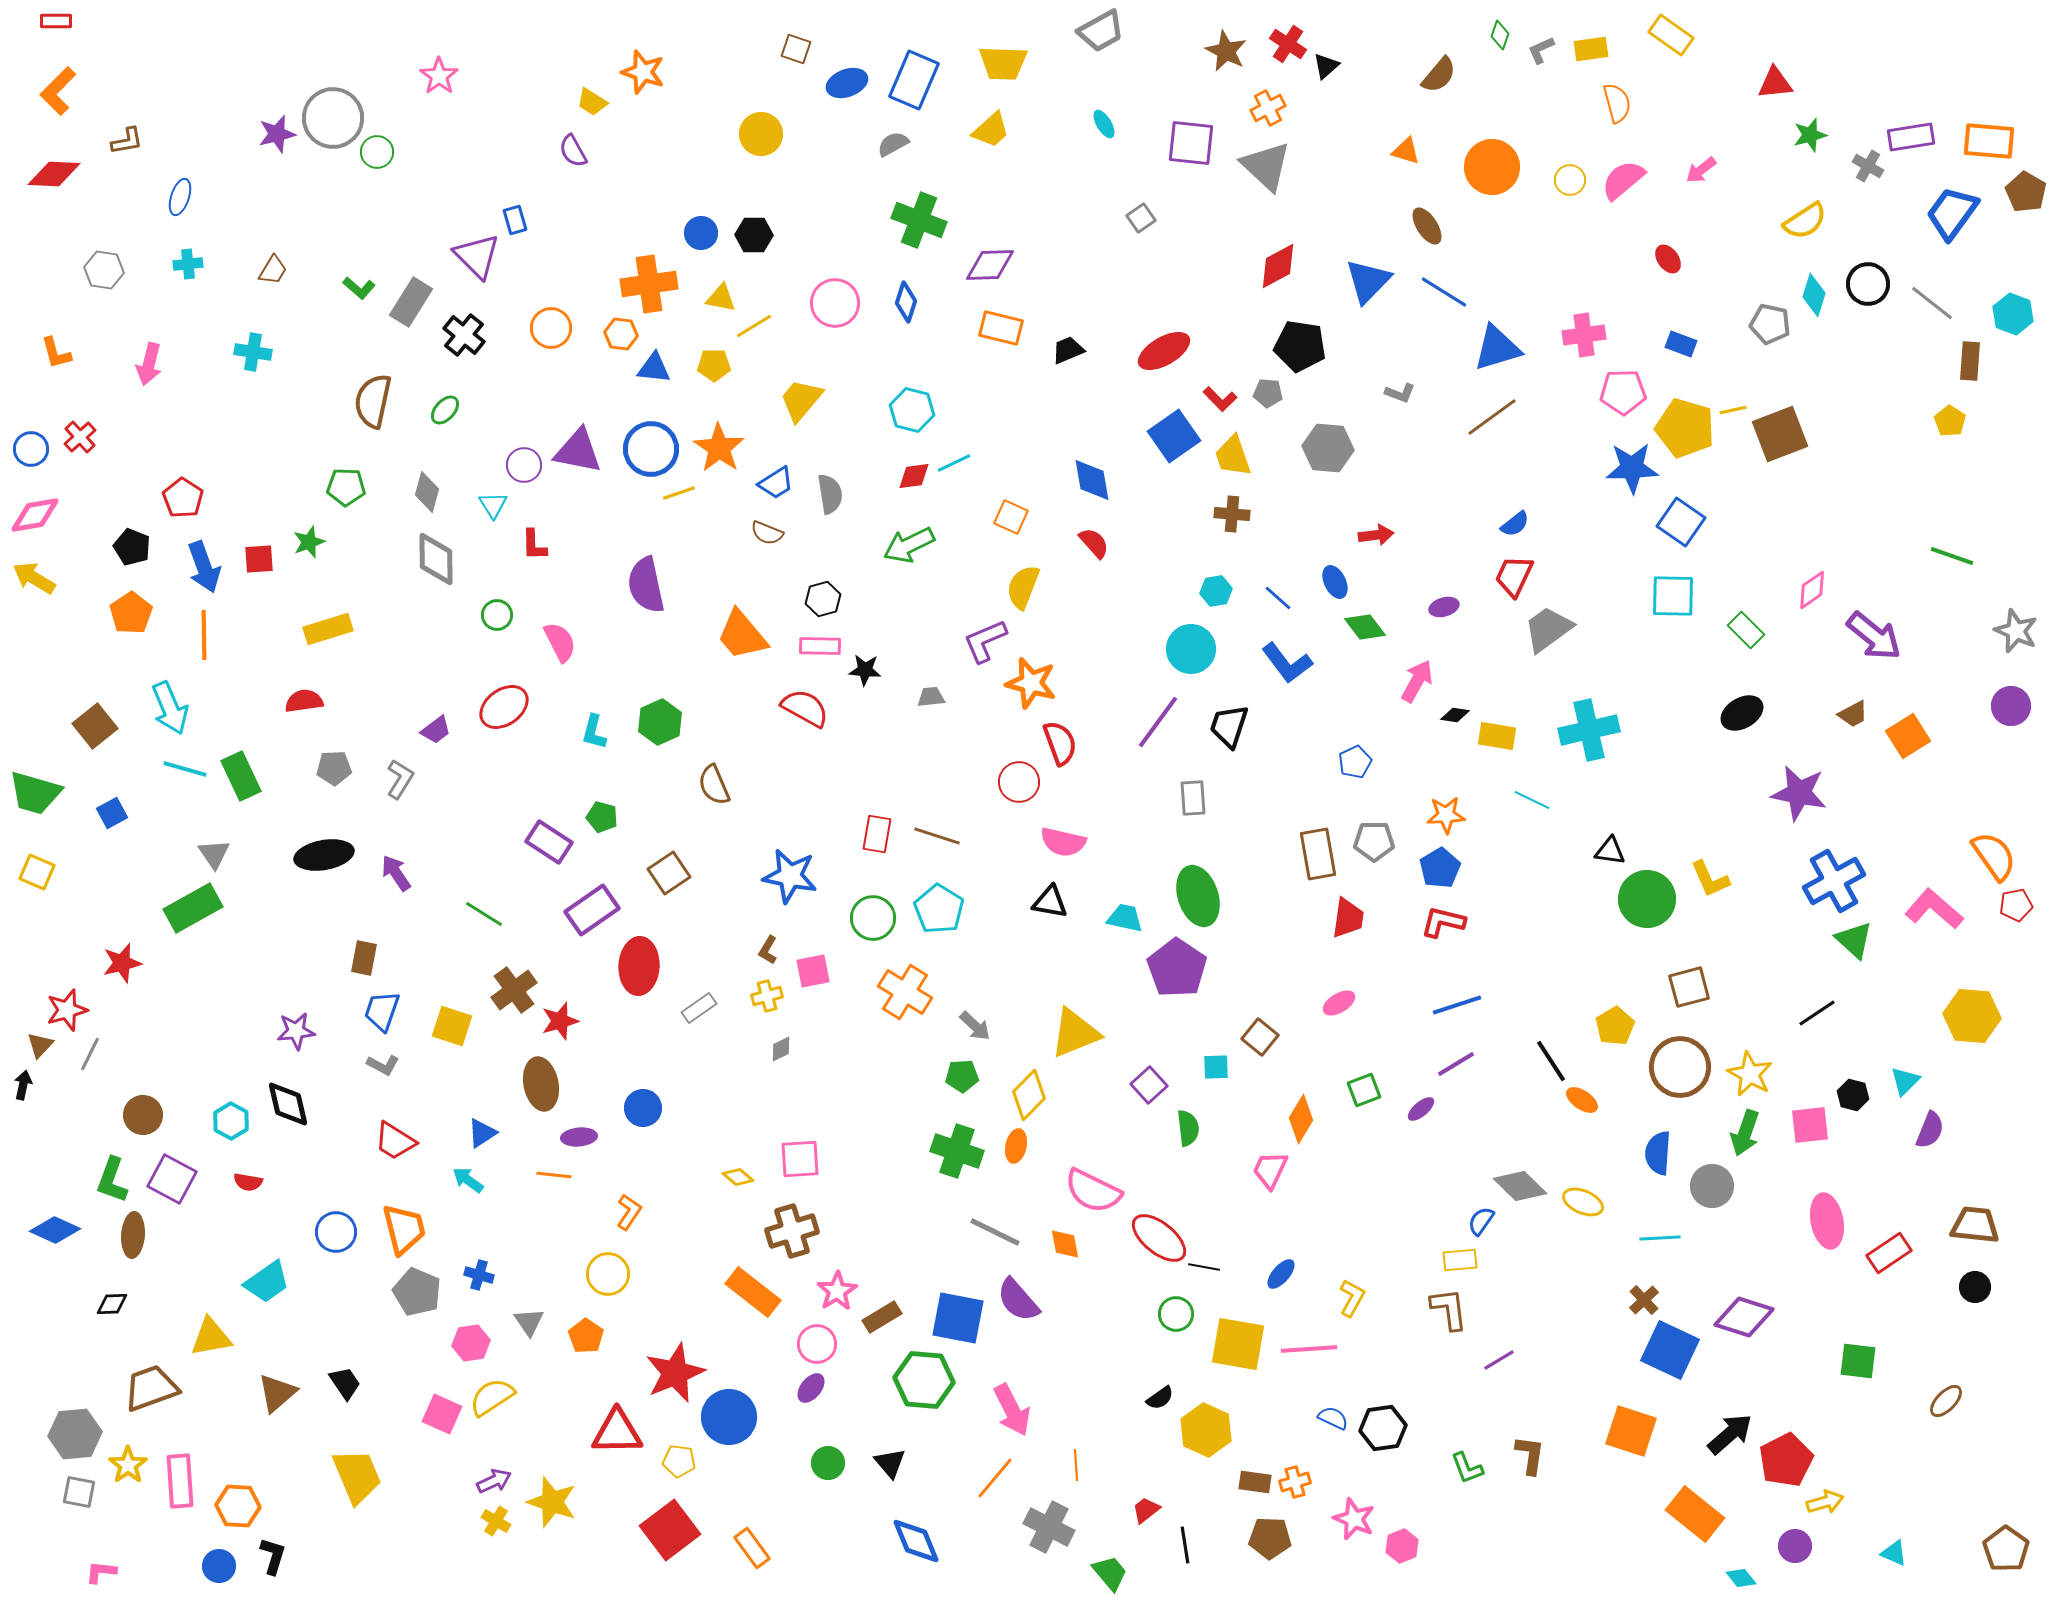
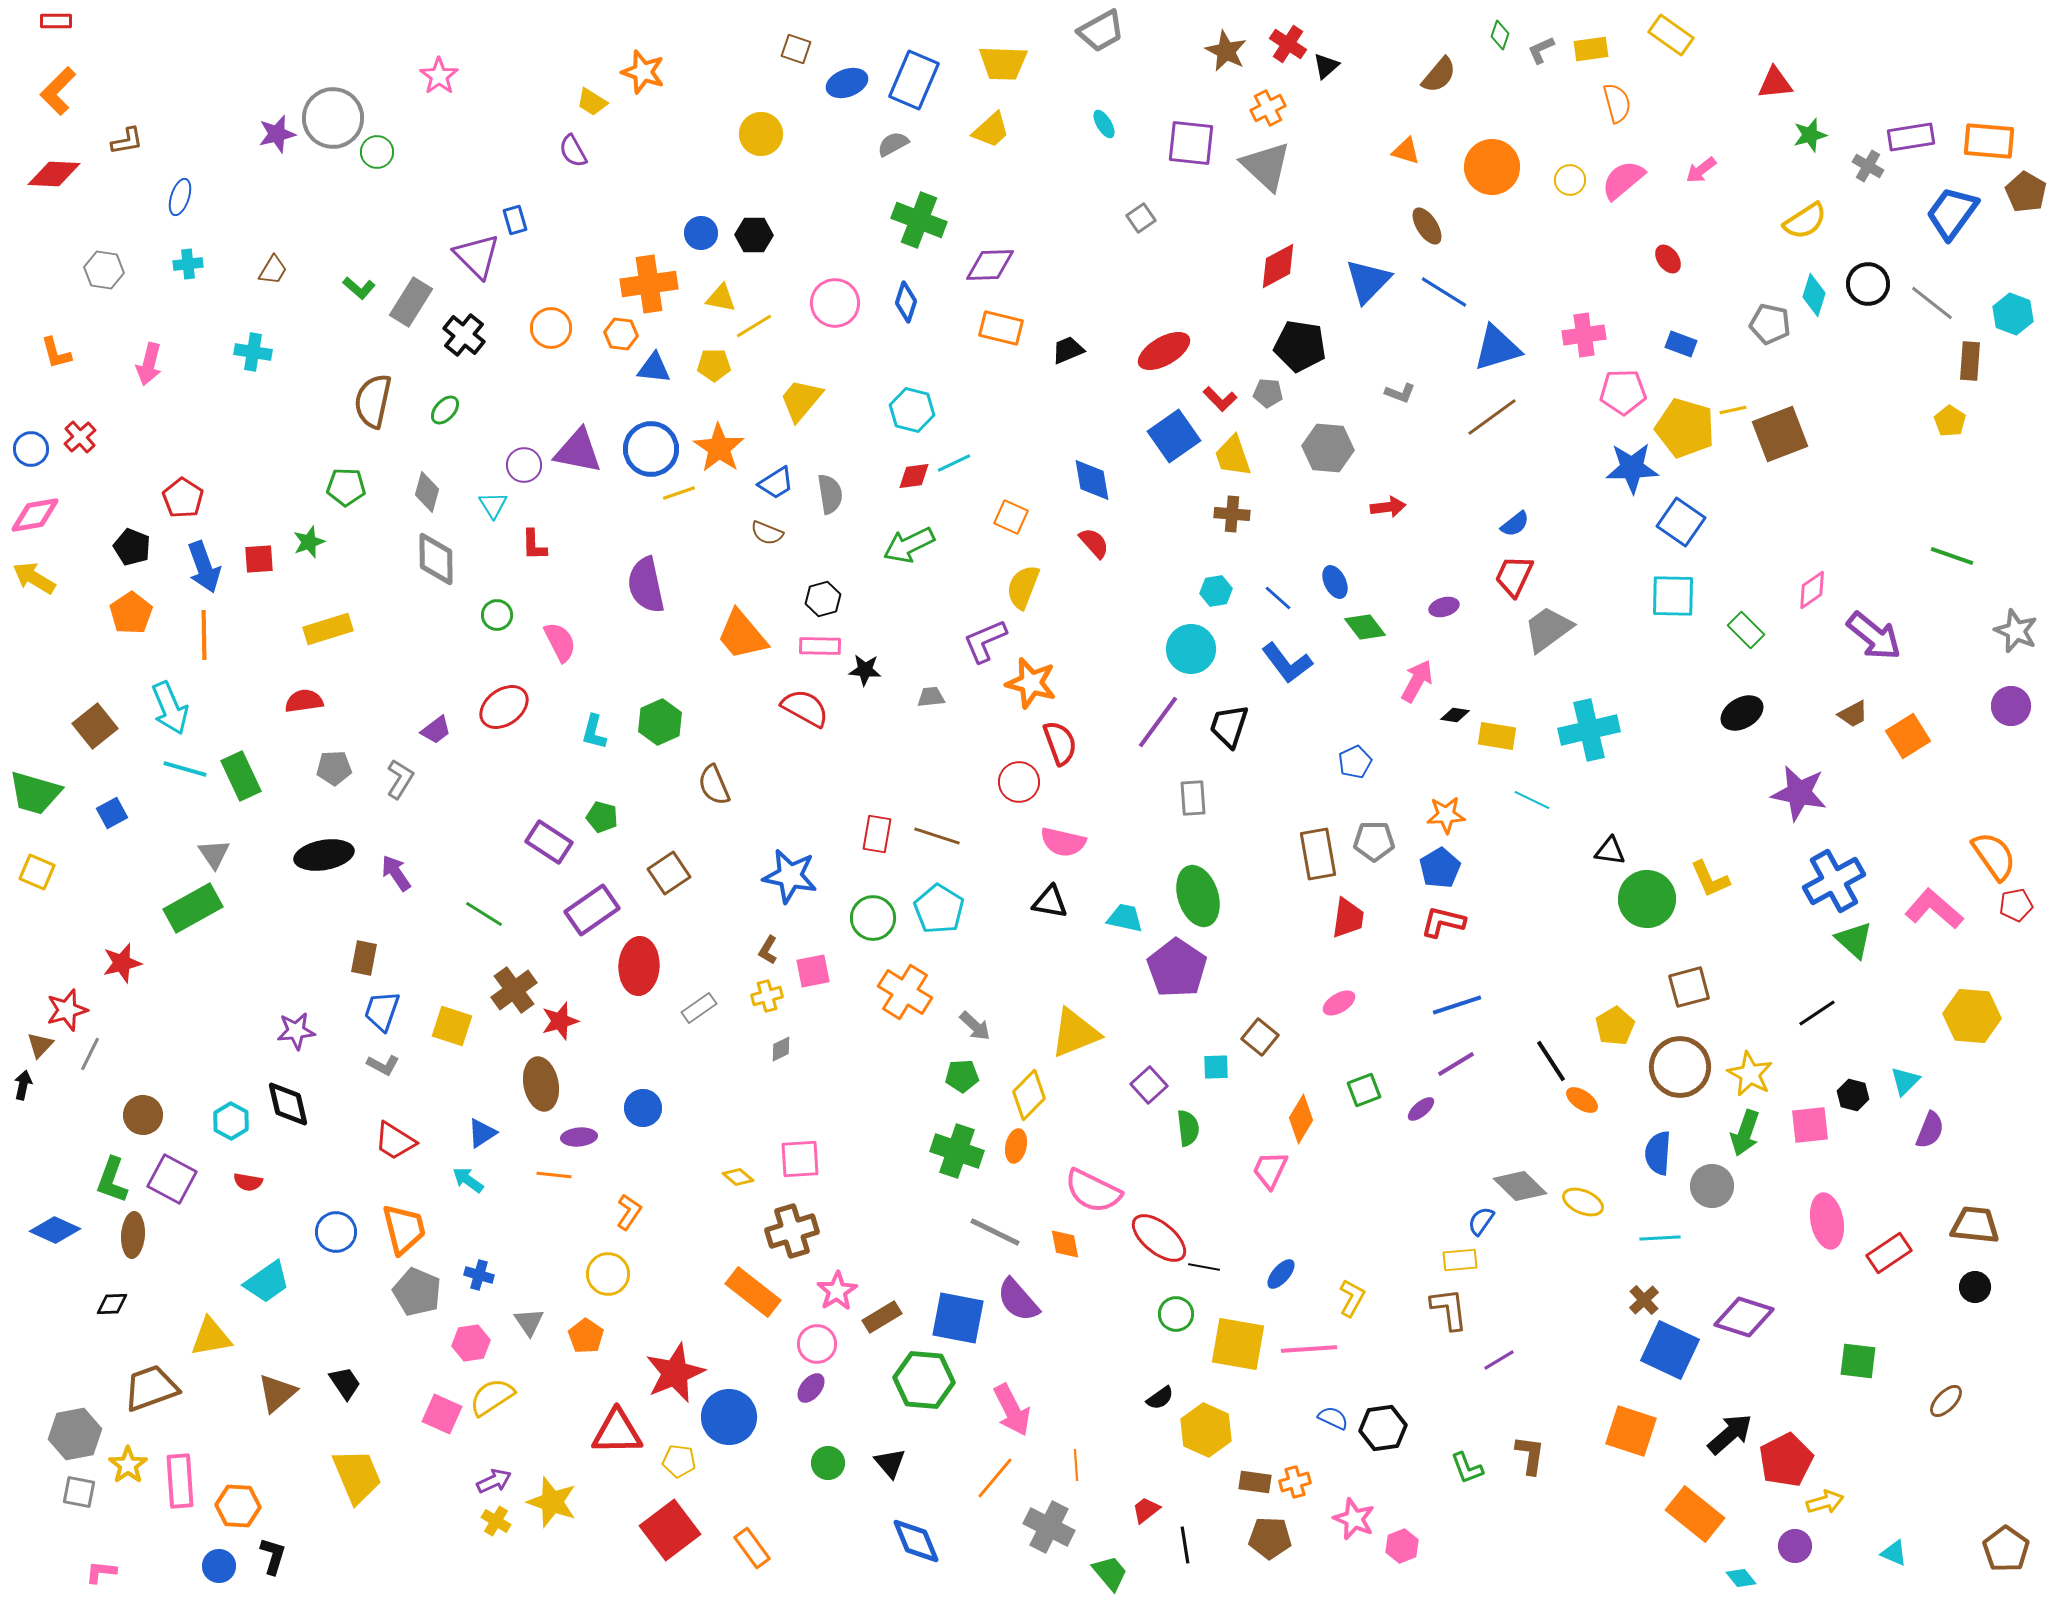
red arrow at (1376, 535): moved 12 px right, 28 px up
gray hexagon at (75, 1434): rotated 6 degrees counterclockwise
